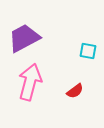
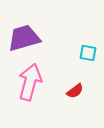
purple trapezoid: rotated 12 degrees clockwise
cyan square: moved 2 px down
